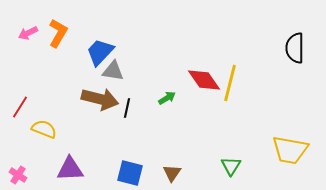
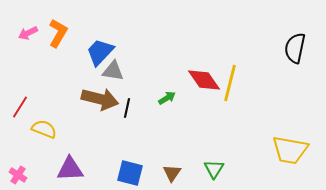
black semicircle: rotated 12 degrees clockwise
green triangle: moved 17 px left, 3 px down
